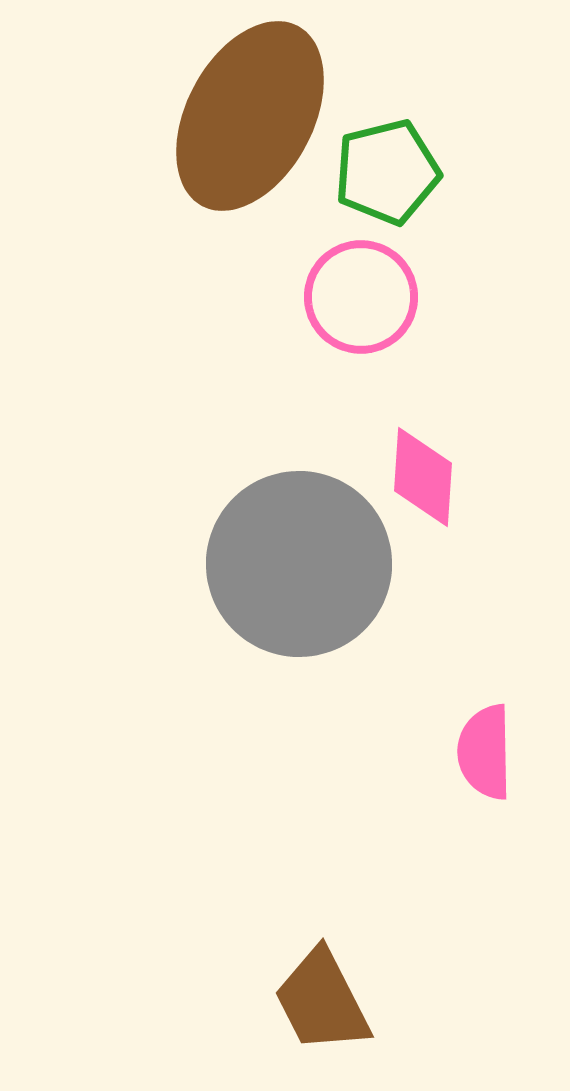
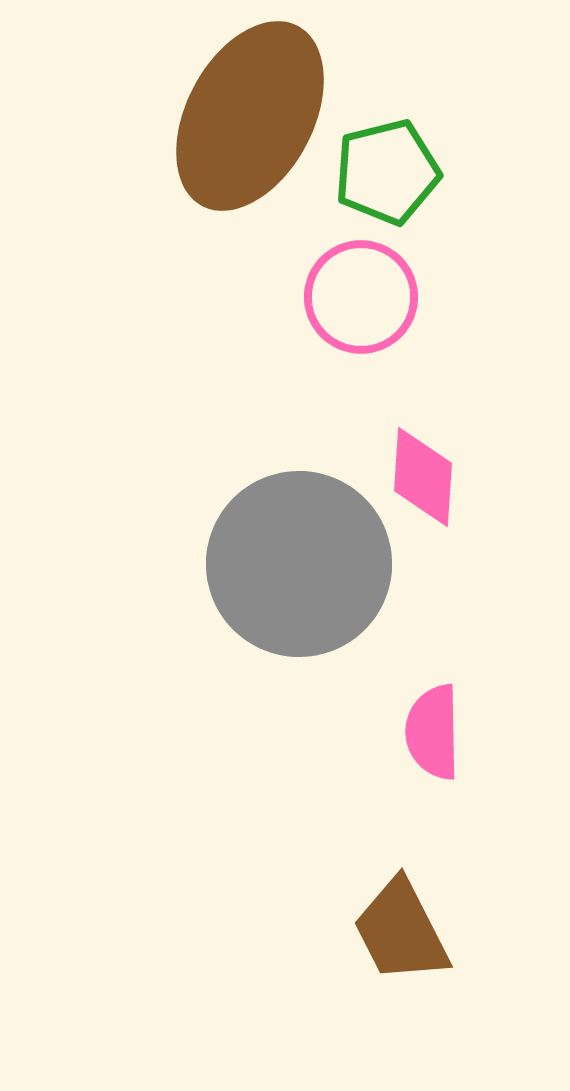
pink semicircle: moved 52 px left, 20 px up
brown trapezoid: moved 79 px right, 70 px up
